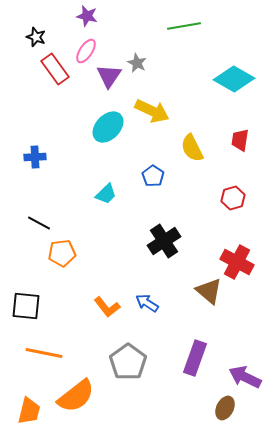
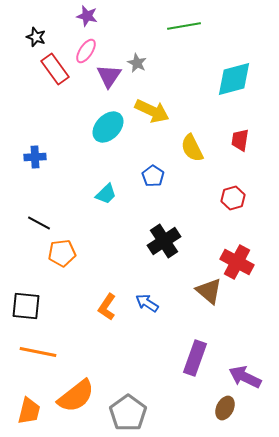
cyan diamond: rotated 45 degrees counterclockwise
orange L-shape: rotated 72 degrees clockwise
orange line: moved 6 px left, 1 px up
gray pentagon: moved 51 px down
